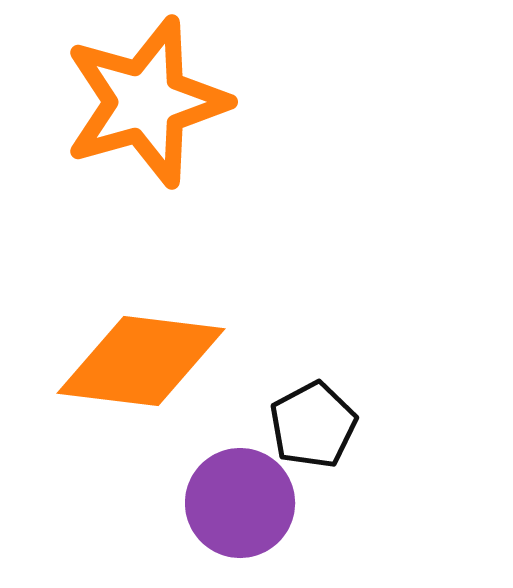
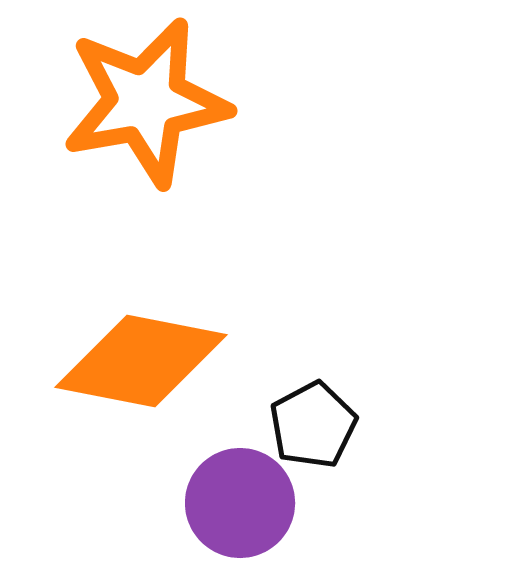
orange star: rotated 6 degrees clockwise
orange diamond: rotated 4 degrees clockwise
